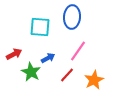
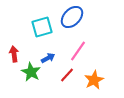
blue ellipse: rotated 40 degrees clockwise
cyan square: moved 2 px right; rotated 20 degrees counterclockwise
red arrow: rotated 70 degrees counterclockwise
